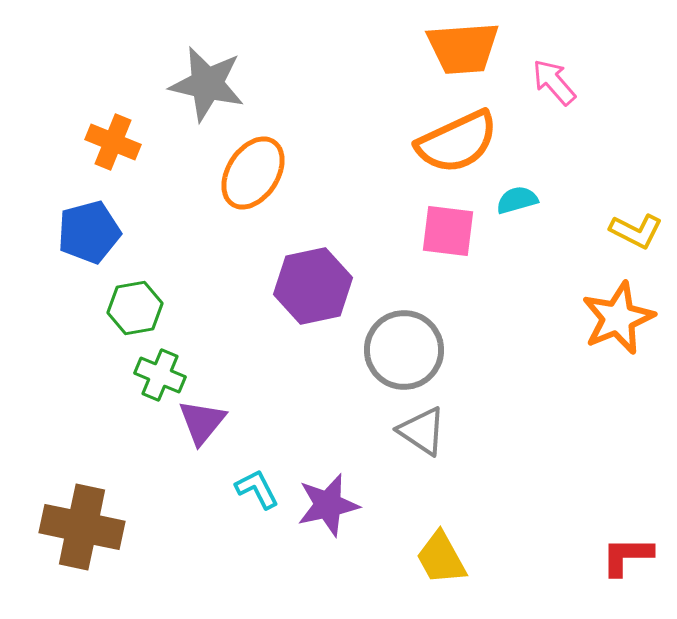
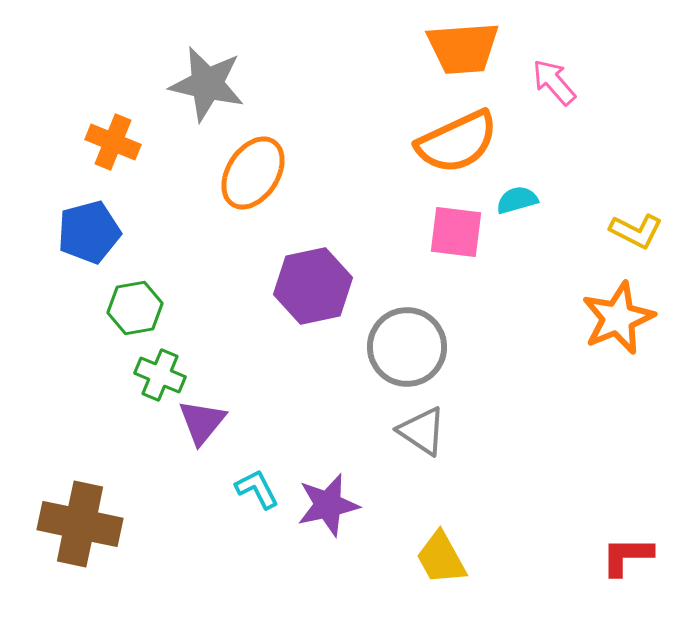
pink square: moved 8 px right, 1 px down
gray circle: moved 3 px right, 3 px up
brown cross: moved 2 px left, 3 px up
